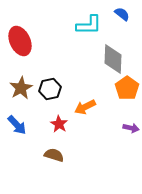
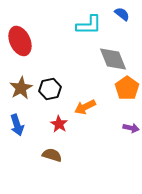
gray diamond: rotated 24 degrees counterclockwise
blue arrow: rotated 25 degrees clockwise
brown semicircle: moved 2 px left
